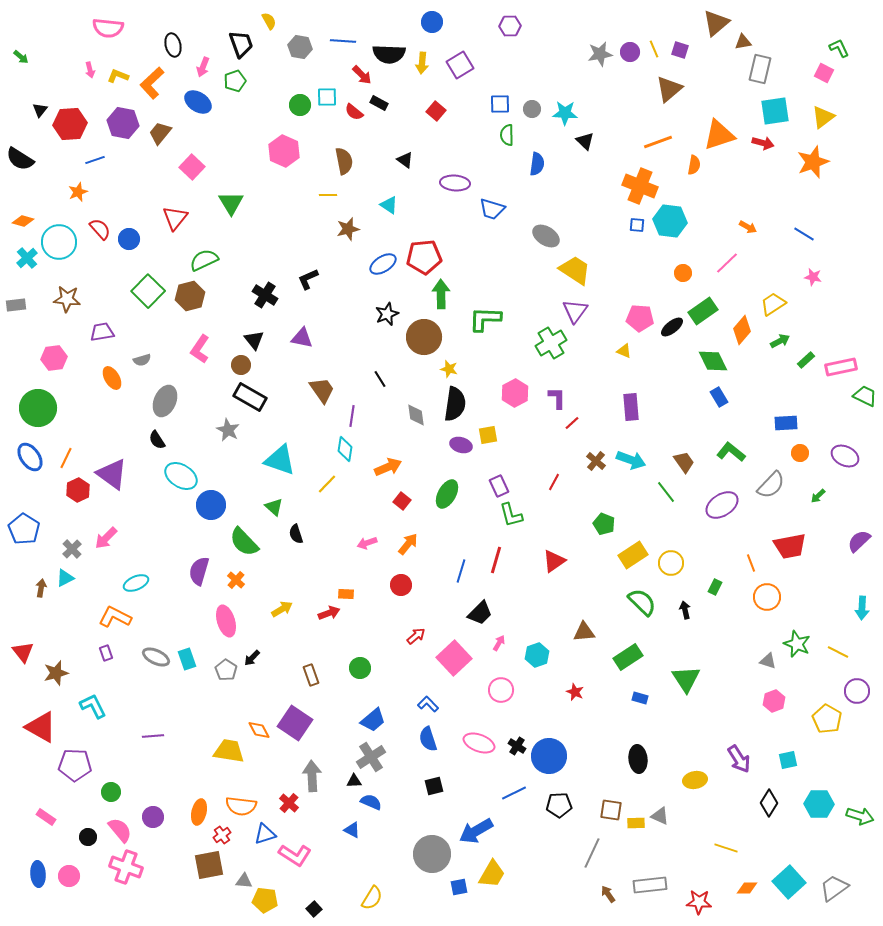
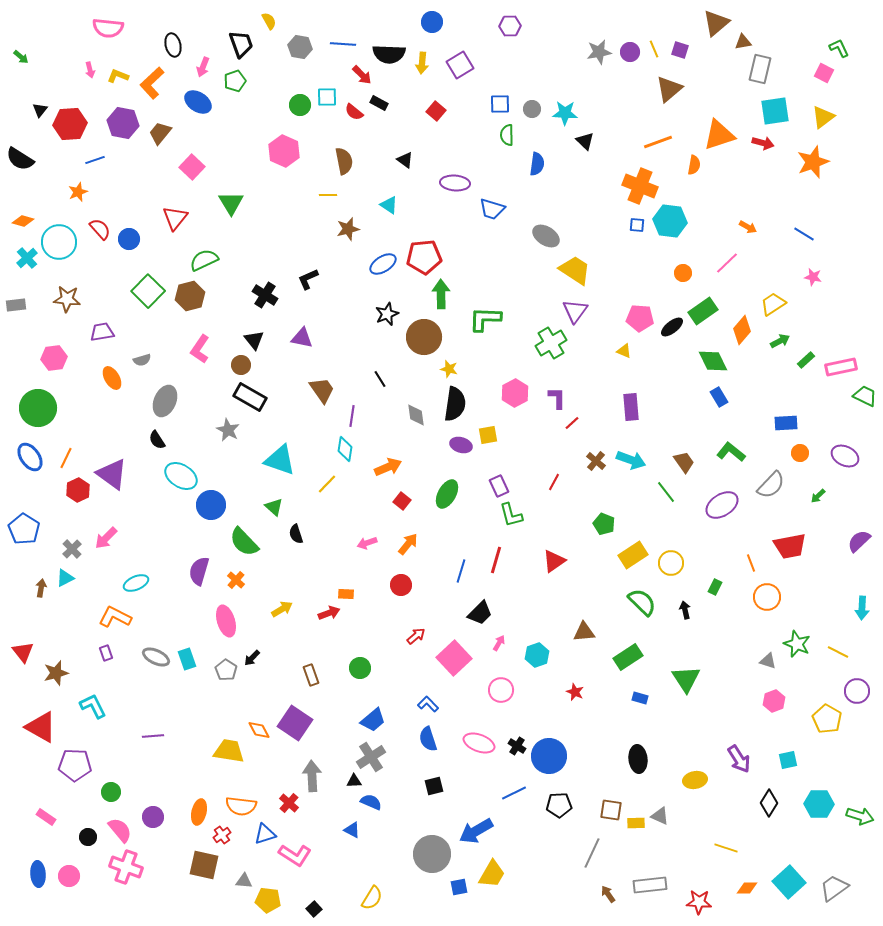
blue line at (343, 41): moved 3 px down
gray star at (600, 54): moved 1 px left, 2 px up
brown square at (209, 865): moved 5 px left; rotated 24 degrees clockwise
yellow pentagon at (265, 900): moved 3 px right
